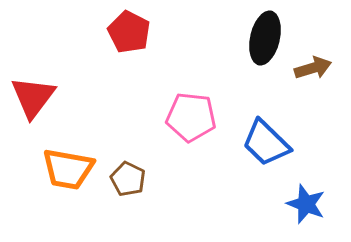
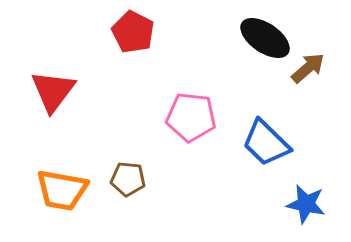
red pentagon: moved 4 px right
black ellipse: rotated 69 degrees counterclockwise
brown arrow: moved 5 px left; rotated 24 degrees counterclockwise
red triangle: moved 20 px right, 6 px up
orange trapezoid: moved 6 px left, 21 px down
brown pentagon: rotated 20 degrees counterclockwise
blue star: rotated 9 degrees counterclockwise
